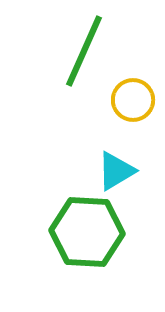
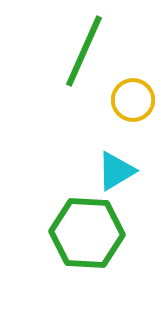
green hexagon: moved 1 px down
